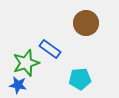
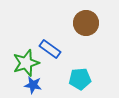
blue star: moved 15 px right
